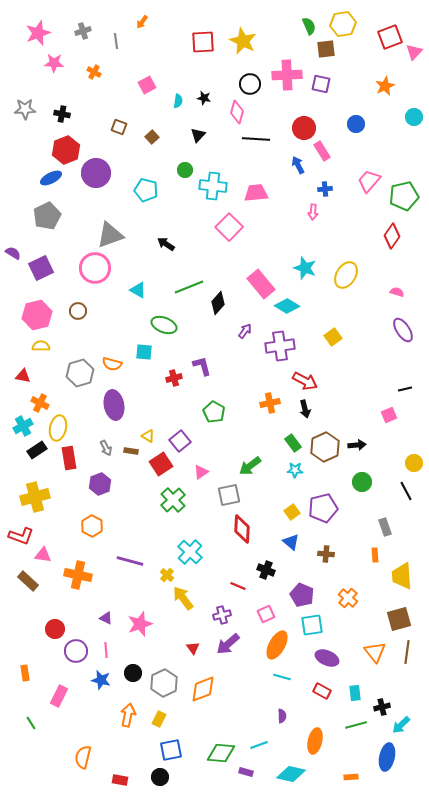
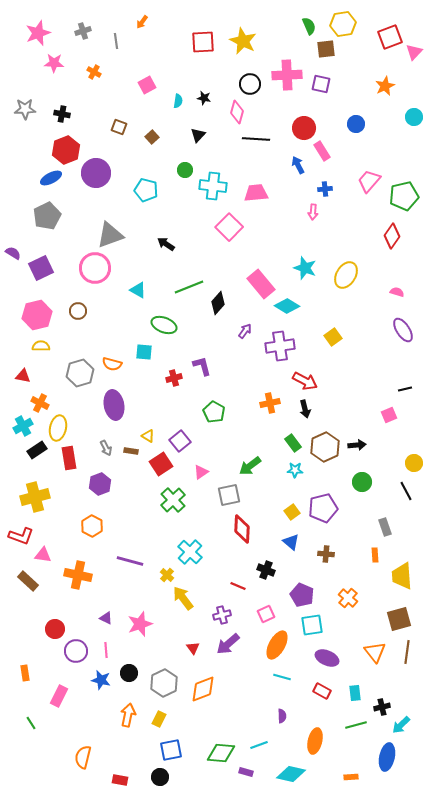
black circle at (133, 673): moved 4 px left
